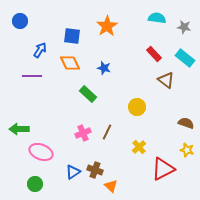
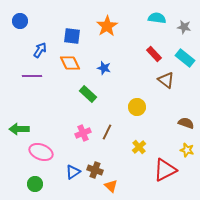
red triangle: moved 2 px right, 1 px down
